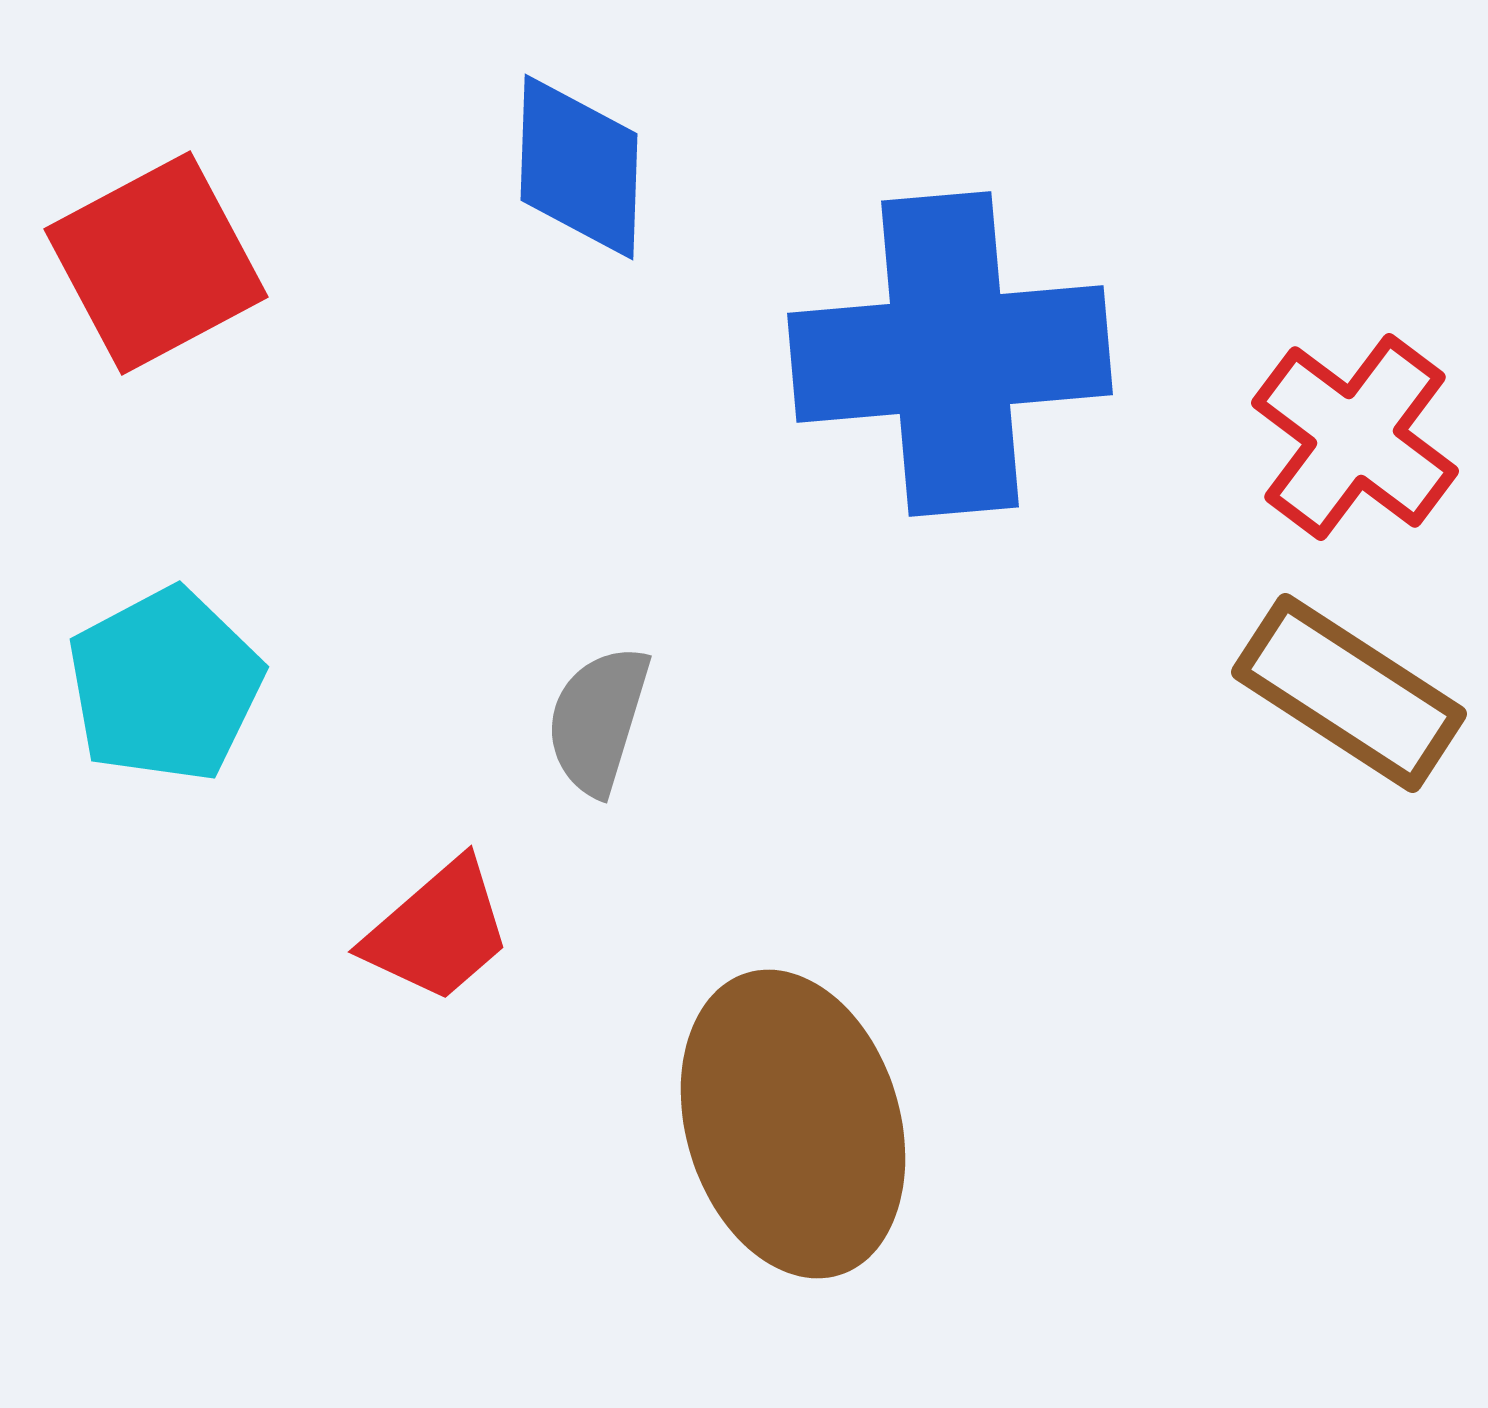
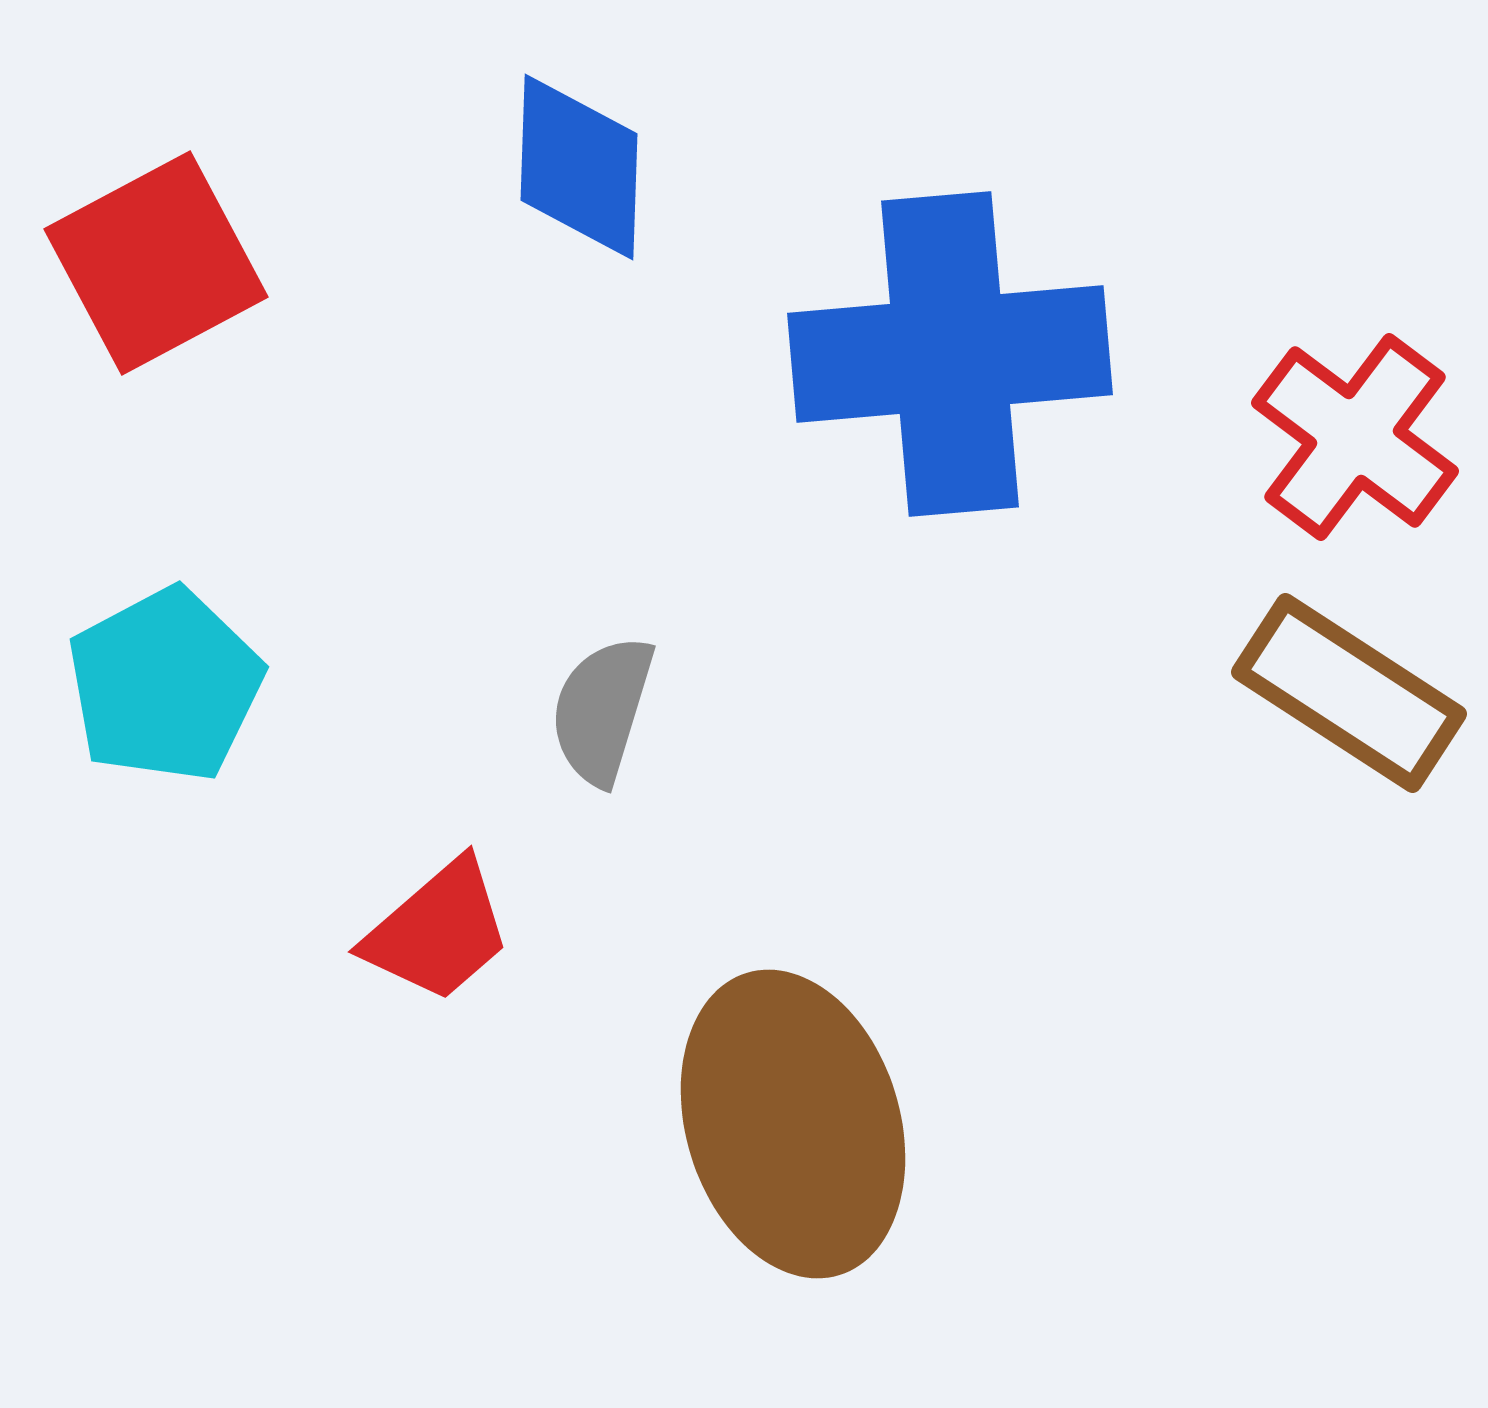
gray semicircle: moved 4 px right, 10 px up
